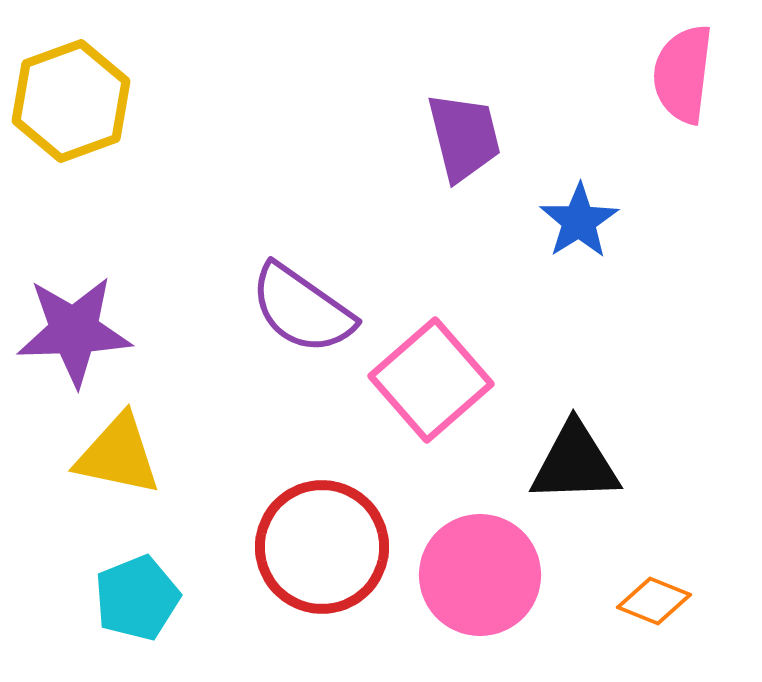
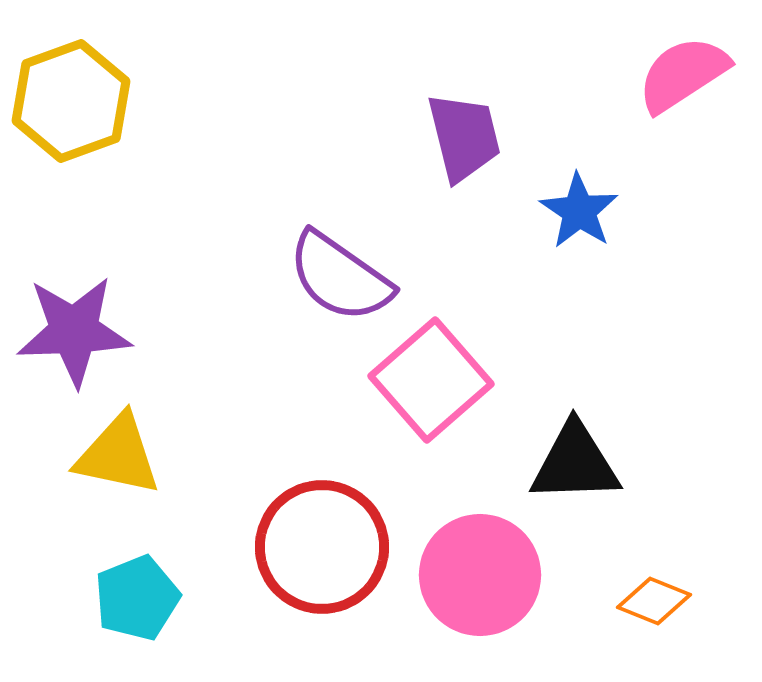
pink semicircle: rotated 50 degrees clockwise
blue star: moved 10 px up; rotated 6 degrees counterclockwise
purple semicircle: moved 38 px right, 32 px up
